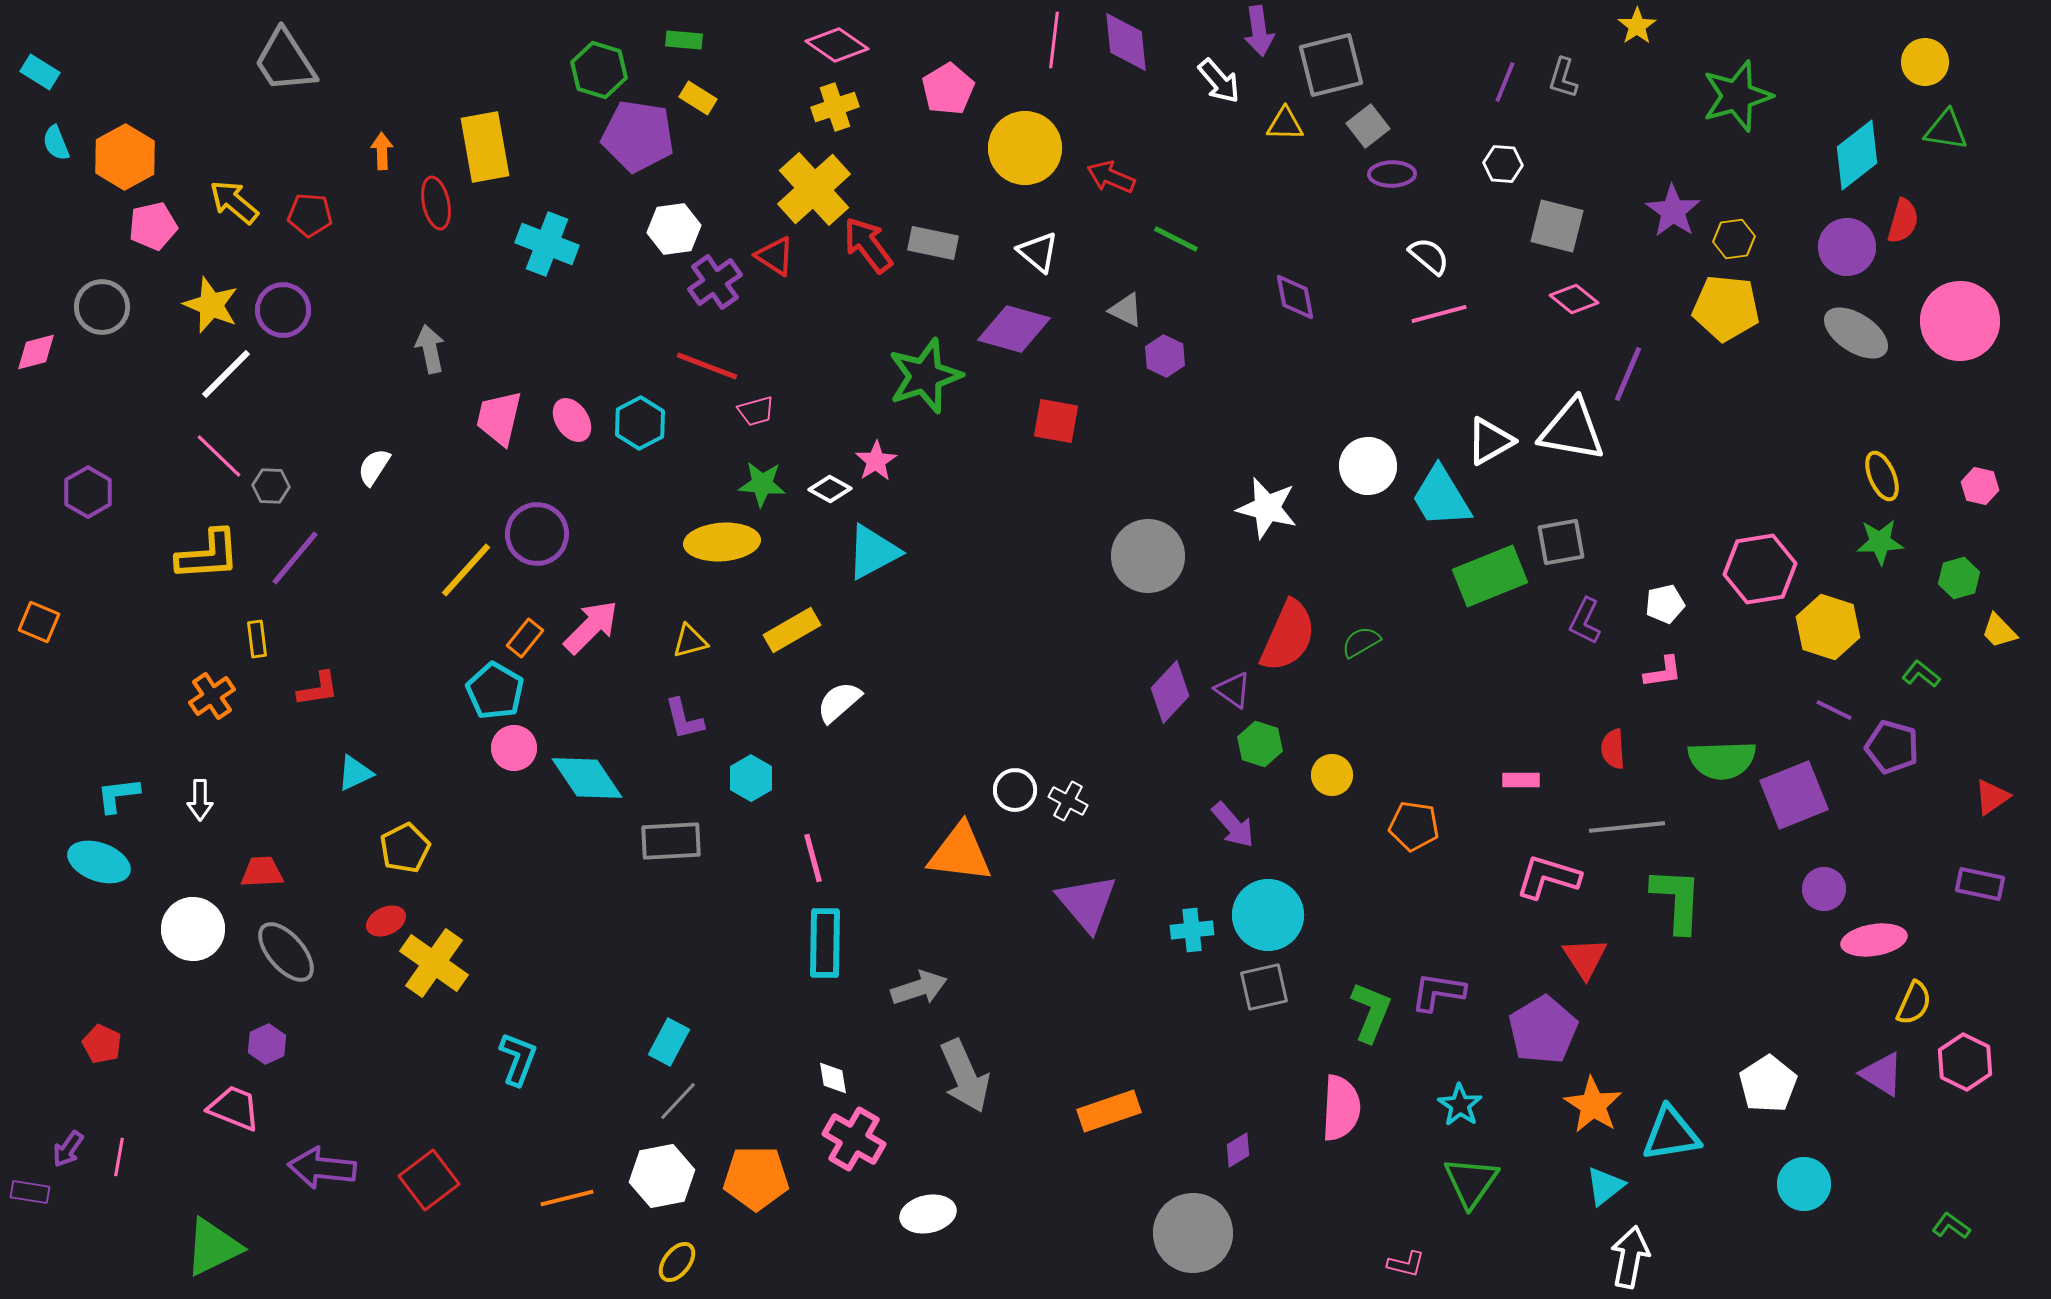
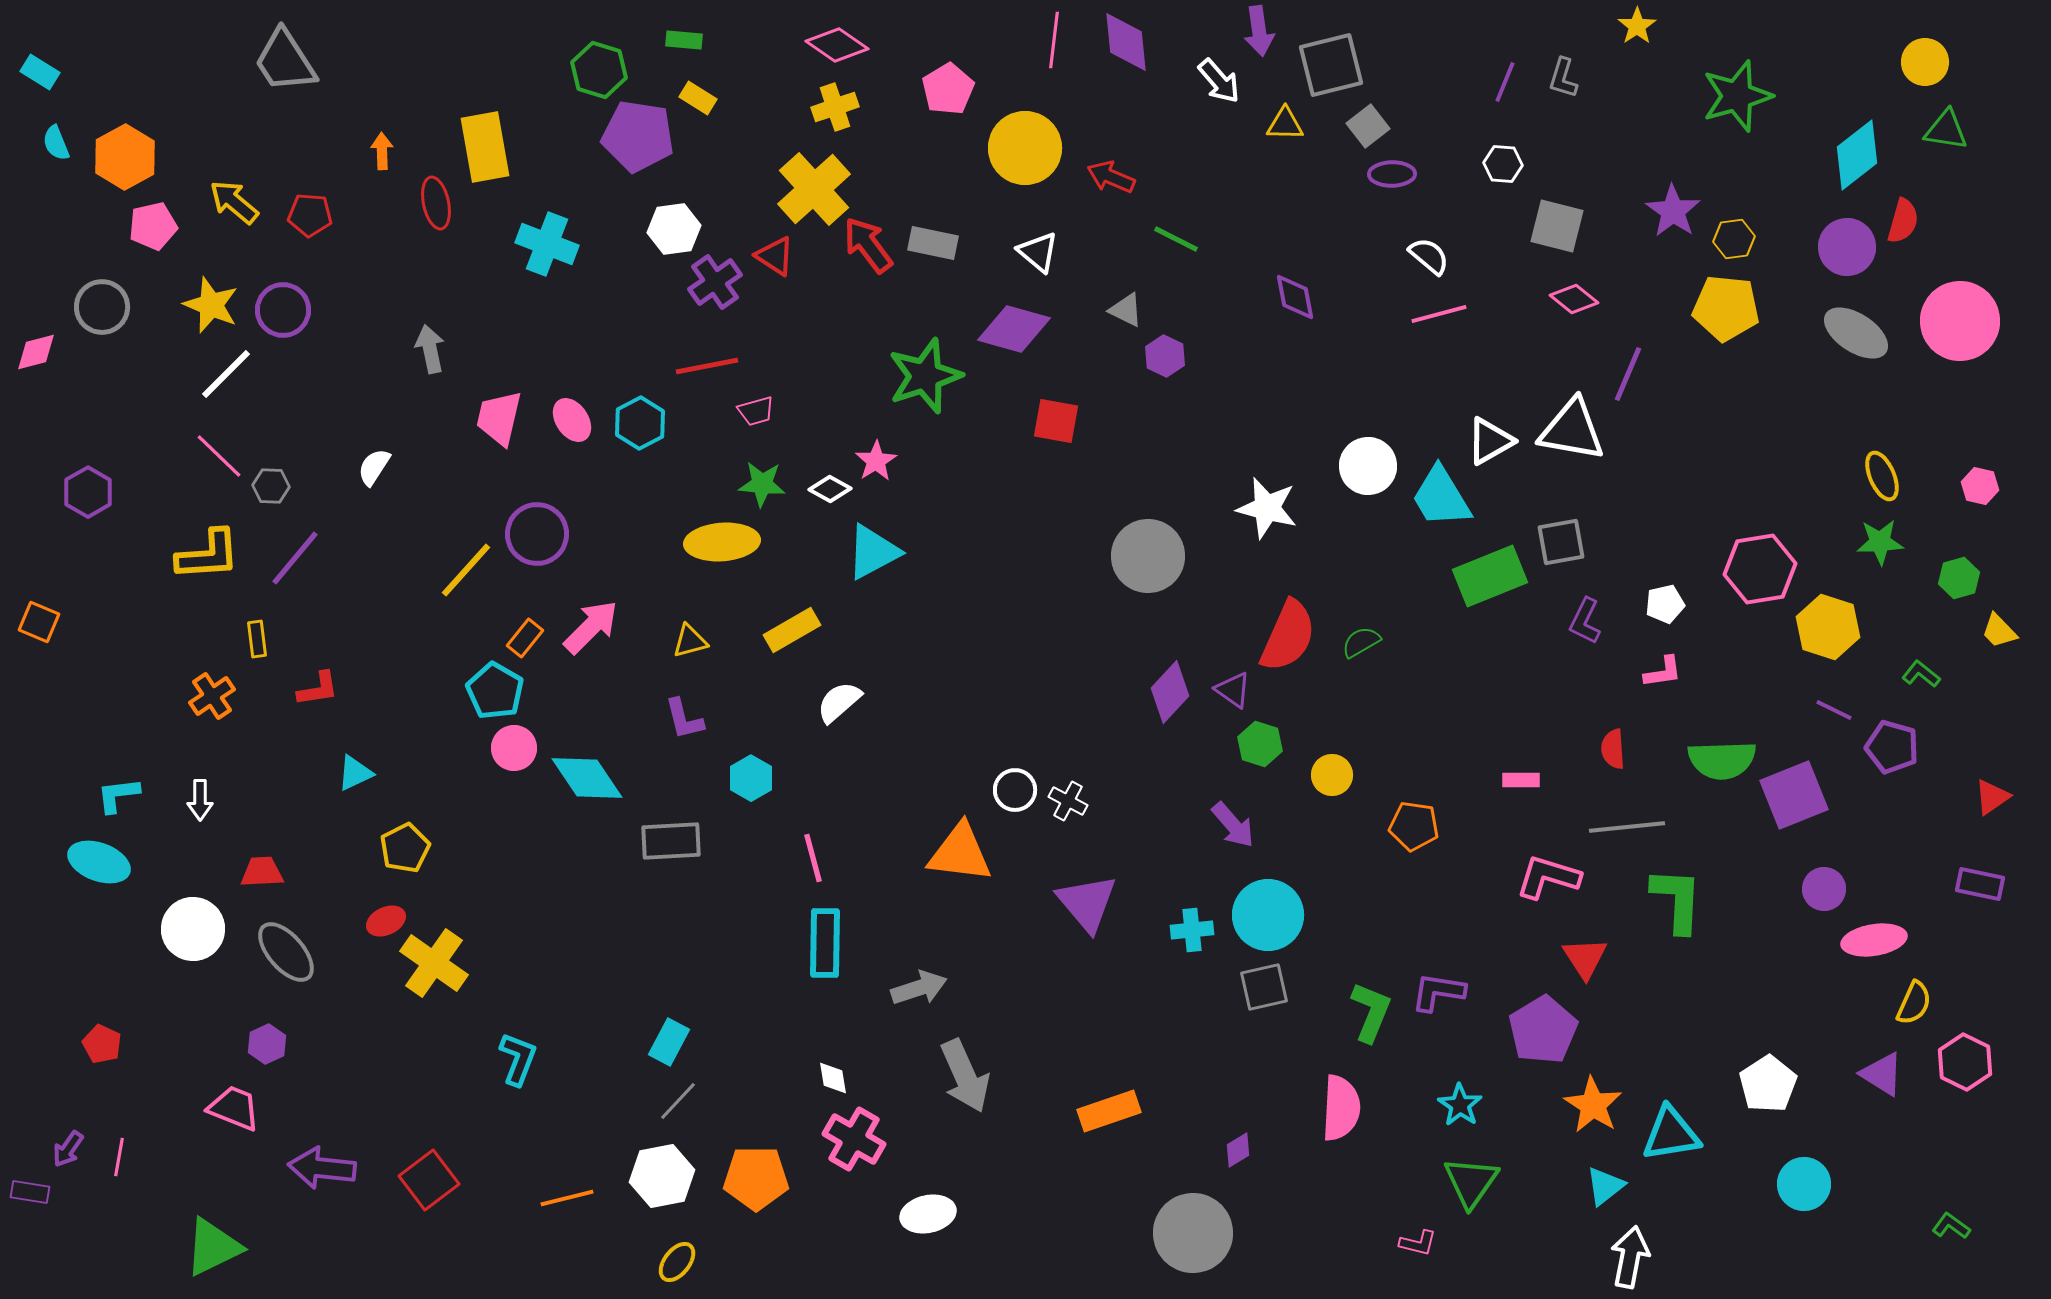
red line at (707, 366): rotated 32 degrees counterclockwise
pink L-shape at (1406, 1264): moved 12 px right, 21 px up
